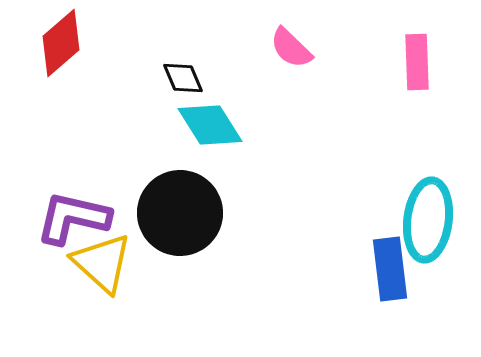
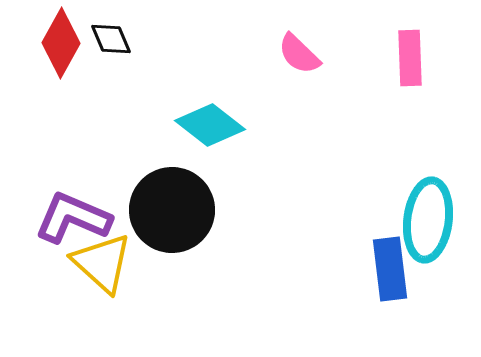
red diamond: rotated 20 degrees counterclockwise
pink semicircle: moved 8 px right, 6 px down
pink rectangle: moved 7 px left, 4 px up
black diamond: moved 72 px left, 39 px up
cyan diamond: rotated 20 degrees counterclockwise
black circle: moved 8 px left, 3 px up
purple L-shape: rotated 10 degrees clockwise
